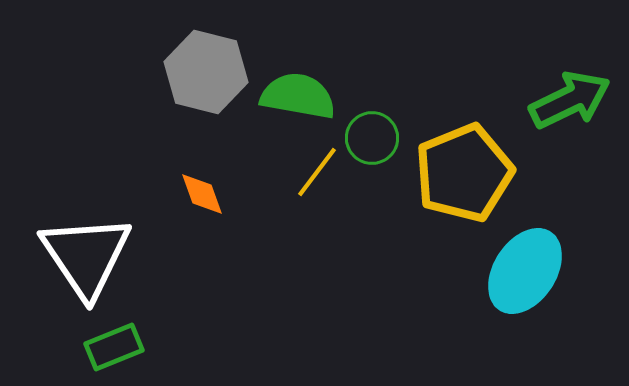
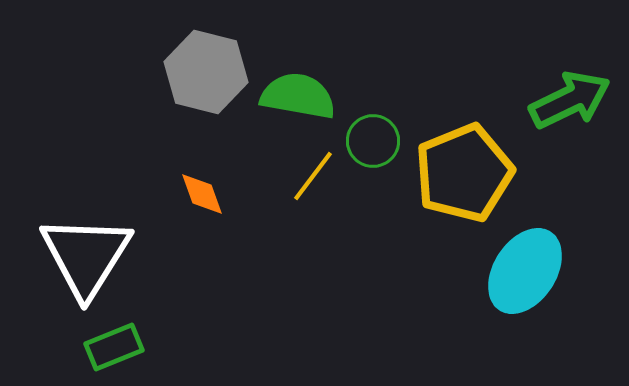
green circle: moved 1 px right, 3 px down
yellow line: moved 4 px left, 4 px down
white triangle: rotated 6 degrees clockwise
